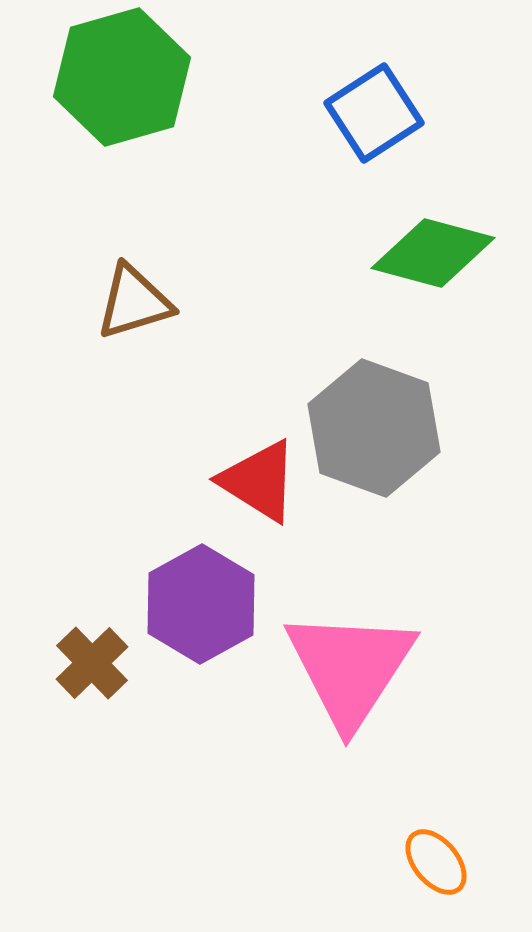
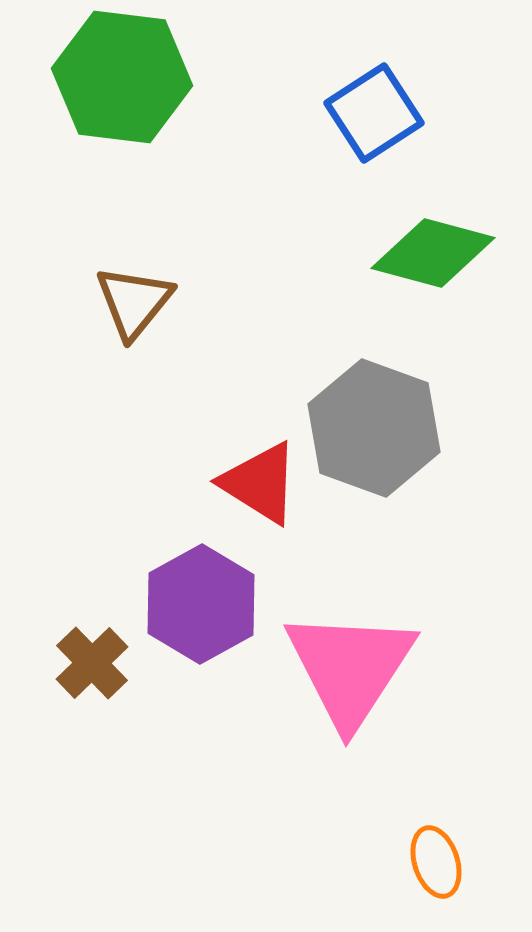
green hexagon: rotated 23 degrees clockwise
brown triangle: rotated 34 degrees counterclockwise
red triangle: moved 1 px right, 2 px down
orange ellipse: rotated 22 degrees clockwise
